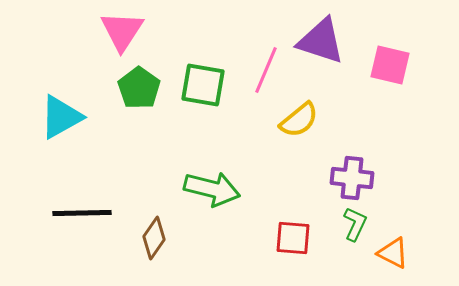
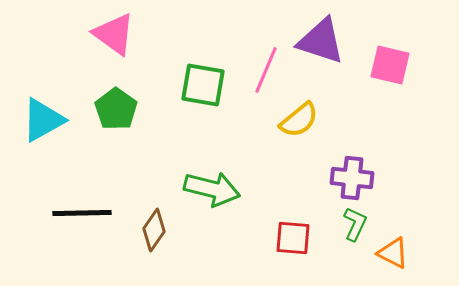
pink triangle: moved 8 px left, 3 px down; rotated 27 degrees counterclockwise
green pentagon: moved 23 px left, 21 px down
cyan triangle: moved 18 px left, 3 px down
brown diamond: moved 8 px up
